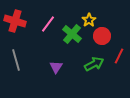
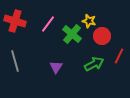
yellow star: moved 1 px down; rotated 24 degrees counterclockwise
gray line: moved 1 px left, 1 px down
